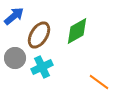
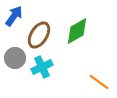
blue arrow: rotated 15 degrees counterclockwise
